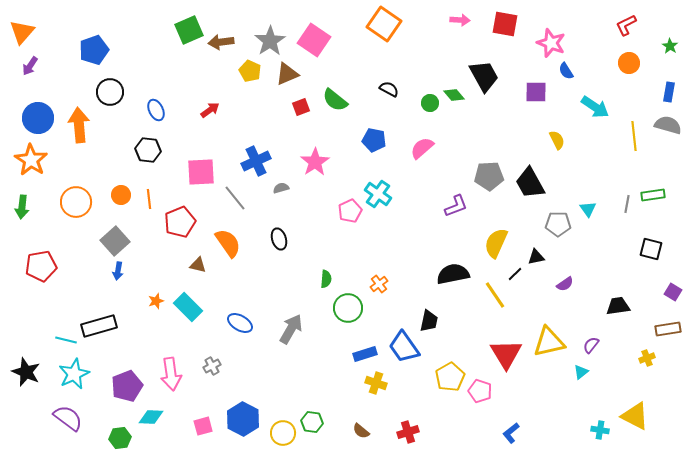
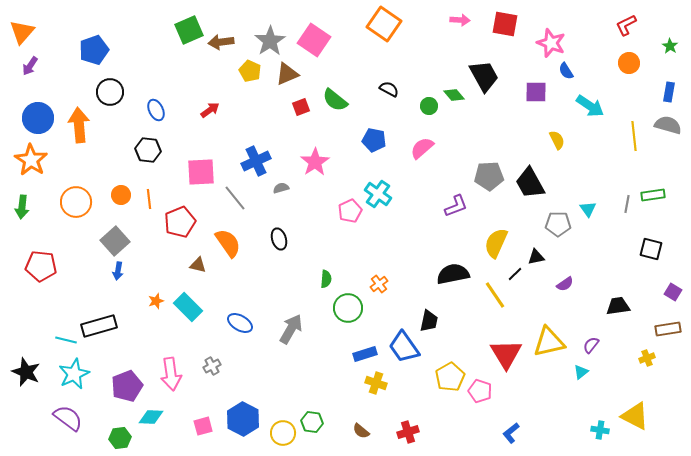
green circle at (430, 103): moved 1 px left, 3 px down
cyan arrow at (595, 107): moved 5 px left, 1 px up
red pentagon at (41, 266): rotated 16 degrees clockwise
